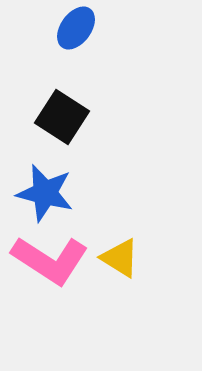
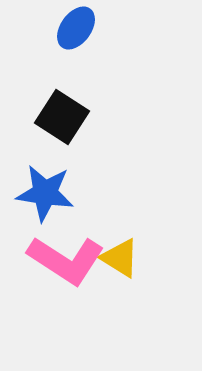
blue star: rotated 6 degrees counterclockwise
pink L-shape: moved 16 px right
